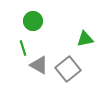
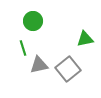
gray triangle: rotated 42 degrees counterclockwise
